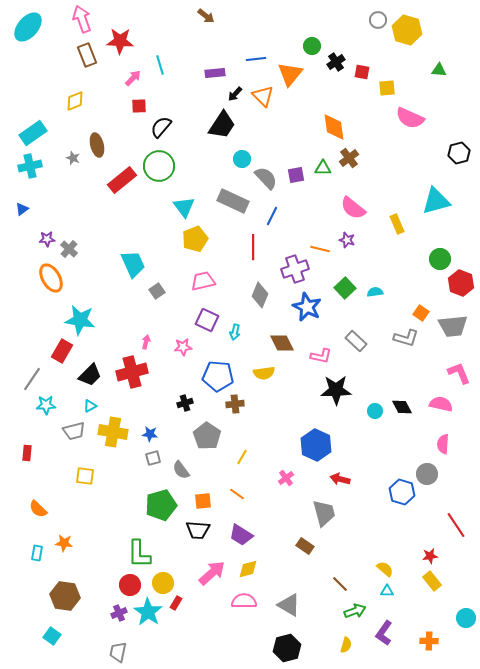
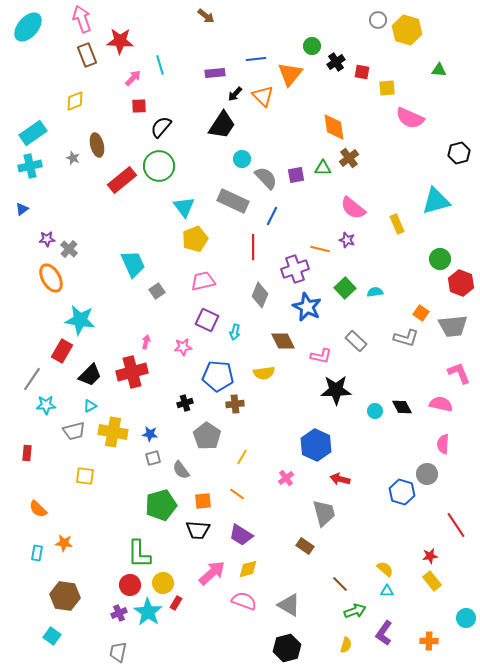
brown diamond at (282, 343): moved 1 px right, 2 px up
pink semicircle at (244, 601): rotated 20 degrees clockwise
